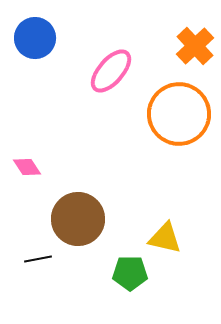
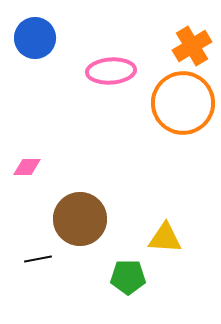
orange cross: moved 3 px left; rotated 12 degrees clockwise
pink ellipse: rotated 45 degrees clockwise
orange circle: moved 4 px right, 11 px up
pink diamond: rotated 56 degrees counterclockwise
brown circle: moved 2 px right
yellow triangle: rotated 9 degrees counterclockwise
green pentagon: moved 2 px left, 4 px down
